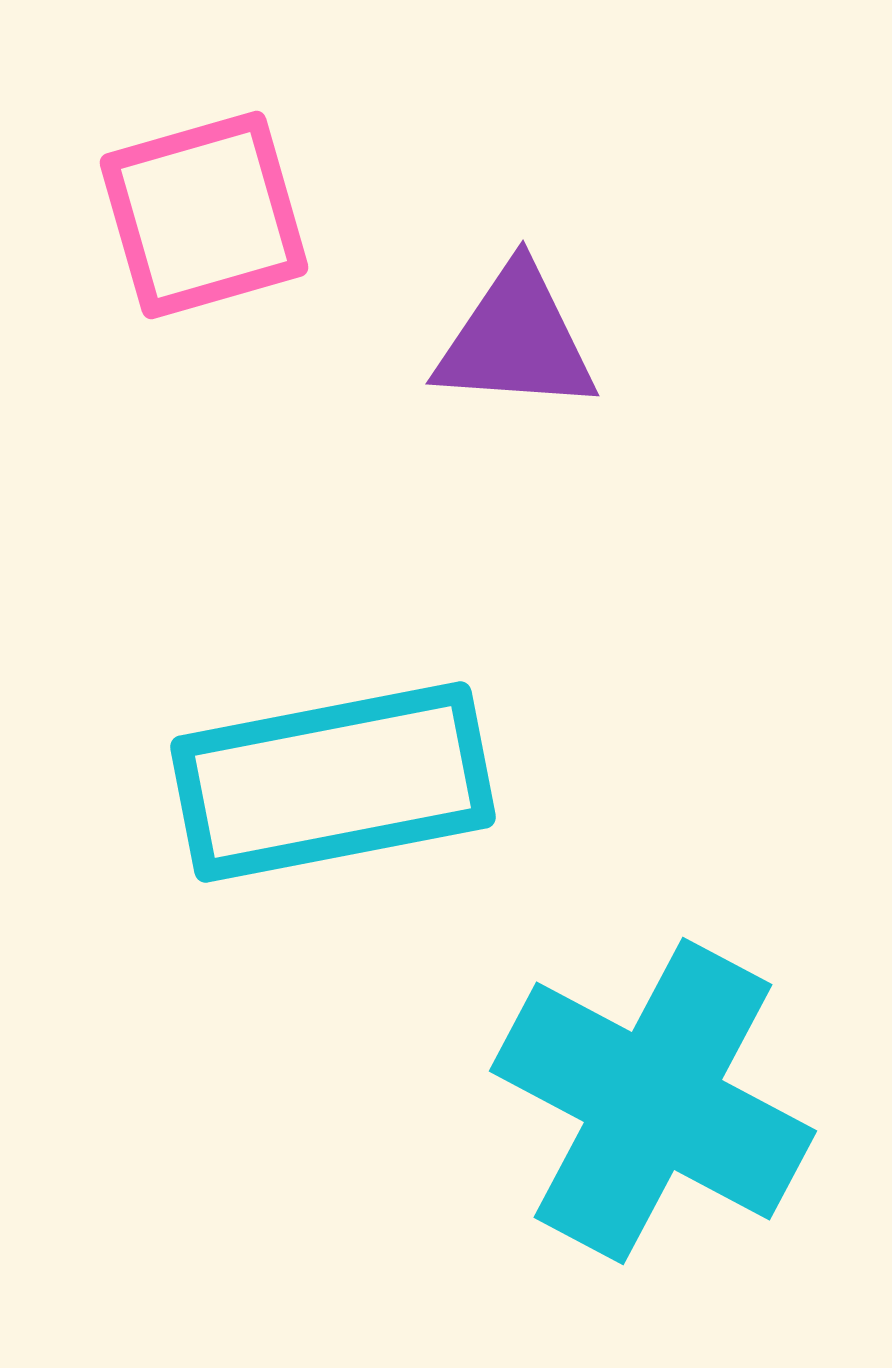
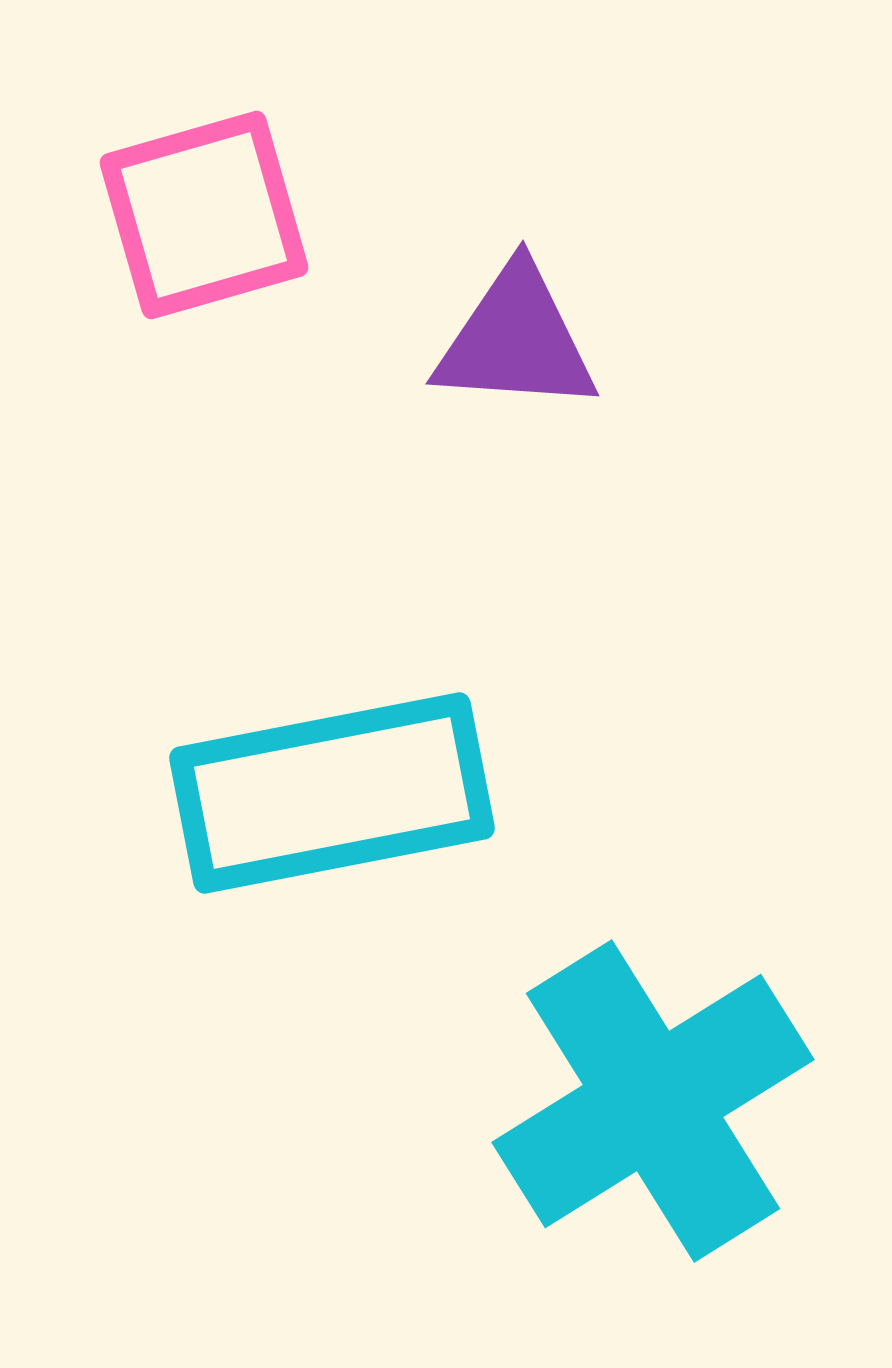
cyan rectangle: moved 1 px left, 11 px down
cyan cross: rotated 30 degrees clockwise
